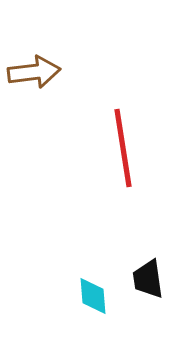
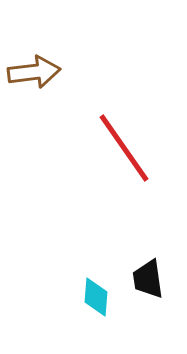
red line: moved 1 px right; rotated 26 degrees counterclockwise
cyan diamond: moved 3 px right, 1 px down; rotated 9 degrees clockwise
